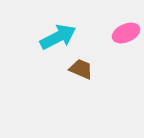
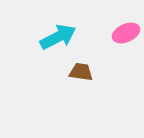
brown trapezoid: moved 3 px down; rotated 15 degrees counterclockwise
